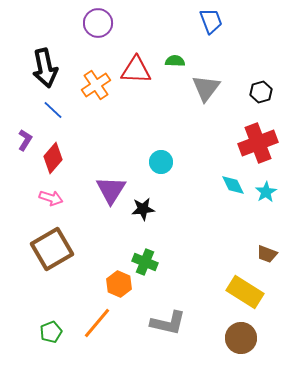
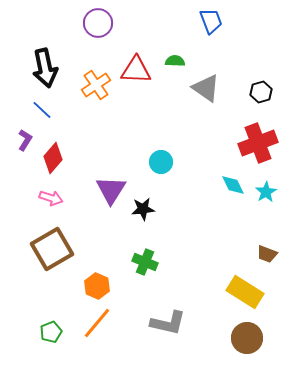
gray triangle: rotated 32 degrees counterclockwise
blue line: moved 11 px left
orange hexagon: moved 22 px left, 2 px down
brown circle: moved 6 px right
